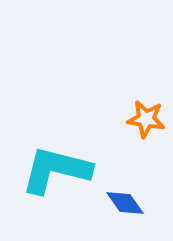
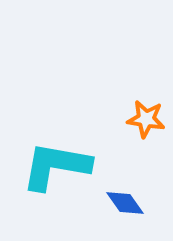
cyan L-shape: moved 4 px up; rotated 4 degrees counterclockwise
